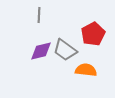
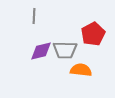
gray line: moved 5 px left, 1 px down
gray trapezoid: rotated 35 degrees counterclockwise
orange semicircle: moved 5 px left
